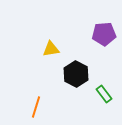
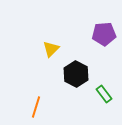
yellow triangle: rotated 36 degrees counterclockwise
